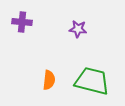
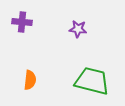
orange semicircle: moved 19 px left
